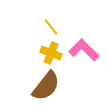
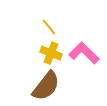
yellow line: moved 2 px left
pink L-shape: moved 3 px down
